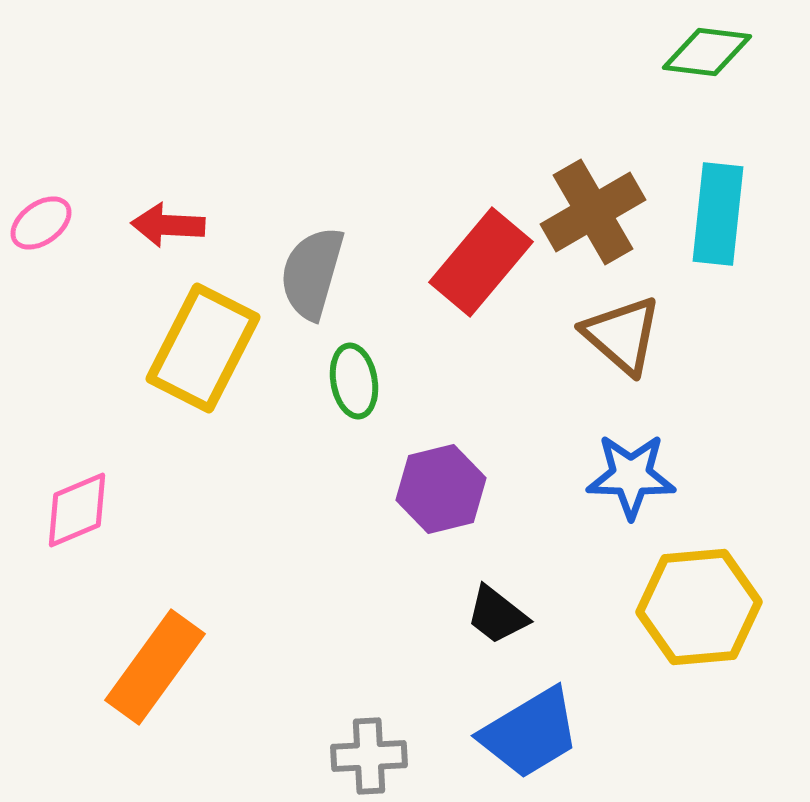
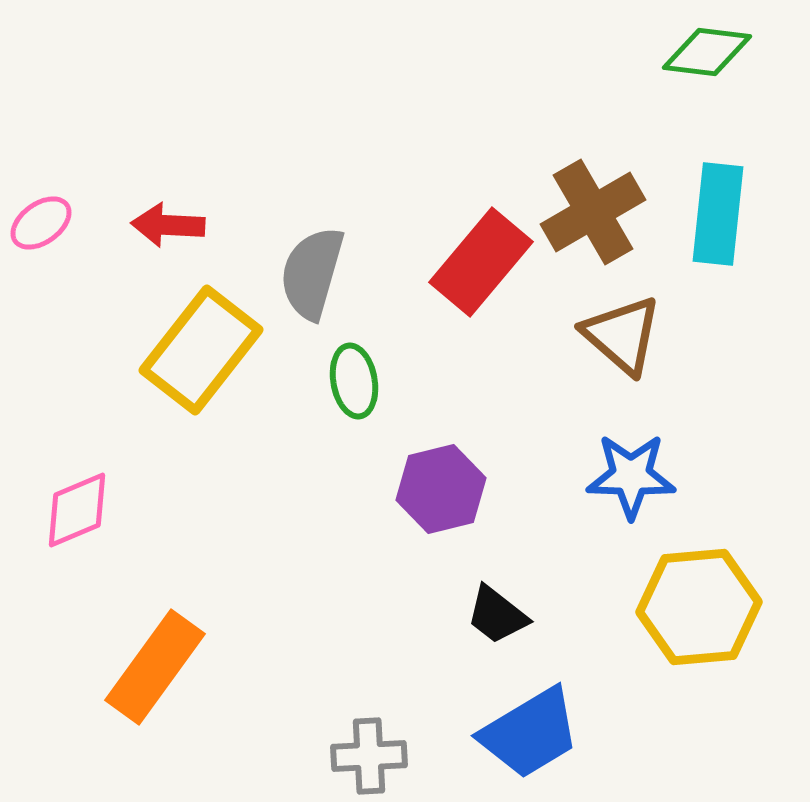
yellow rectangle: moved 2 px left, 2 px down; rotated 11 degrees clockwise
